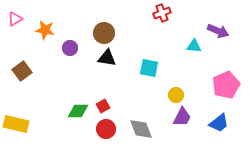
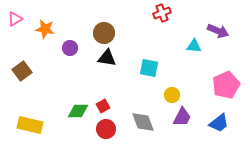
orange star: moved 1 px up
yellow circle: moved 4 px left
yellow rectangle: moved 14 px right, 1 px down
gray diamond: moved 2 px right, 7 px up
